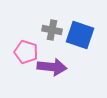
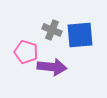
gray cross: rotated 12 degrees clockwise
blue square: rotated 24 degrees counterclockwise
